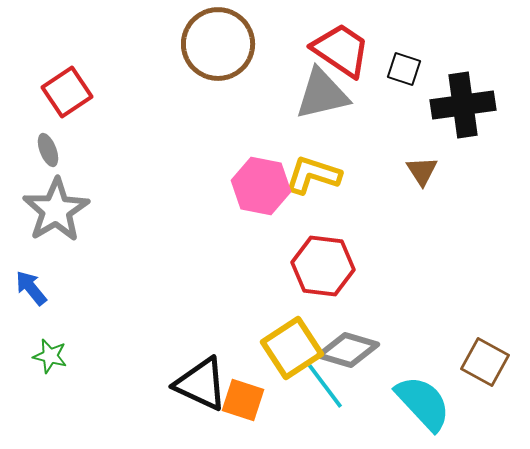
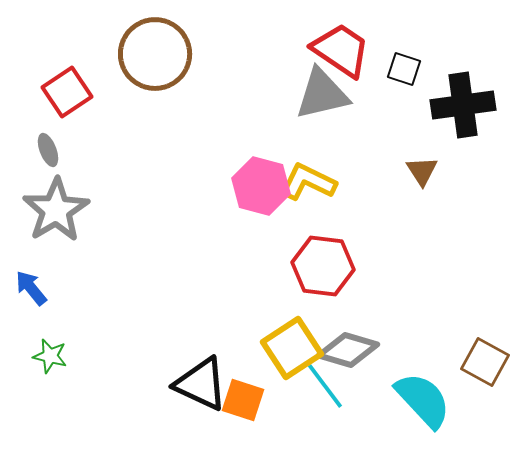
brown circle: moved 63 px left, 10 px down
yellow L-shape: moved 5 px left, 7 px down; rotated 8 degrees clockwise
pink hexagon: rotated 4 degrees clockwise
cyan semicircle: moved 3 px up
